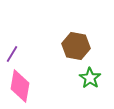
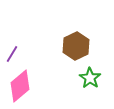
brown hexagon: rotated 24 degrees clockwise
pink diamond: rotated 40 degrees clockwise
